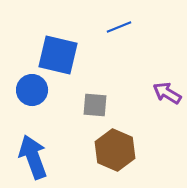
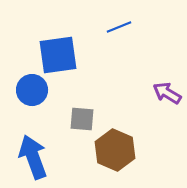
blue square: rotated 21 degrees counterclockwise
gray square: moved 13 px left, 14 px down
